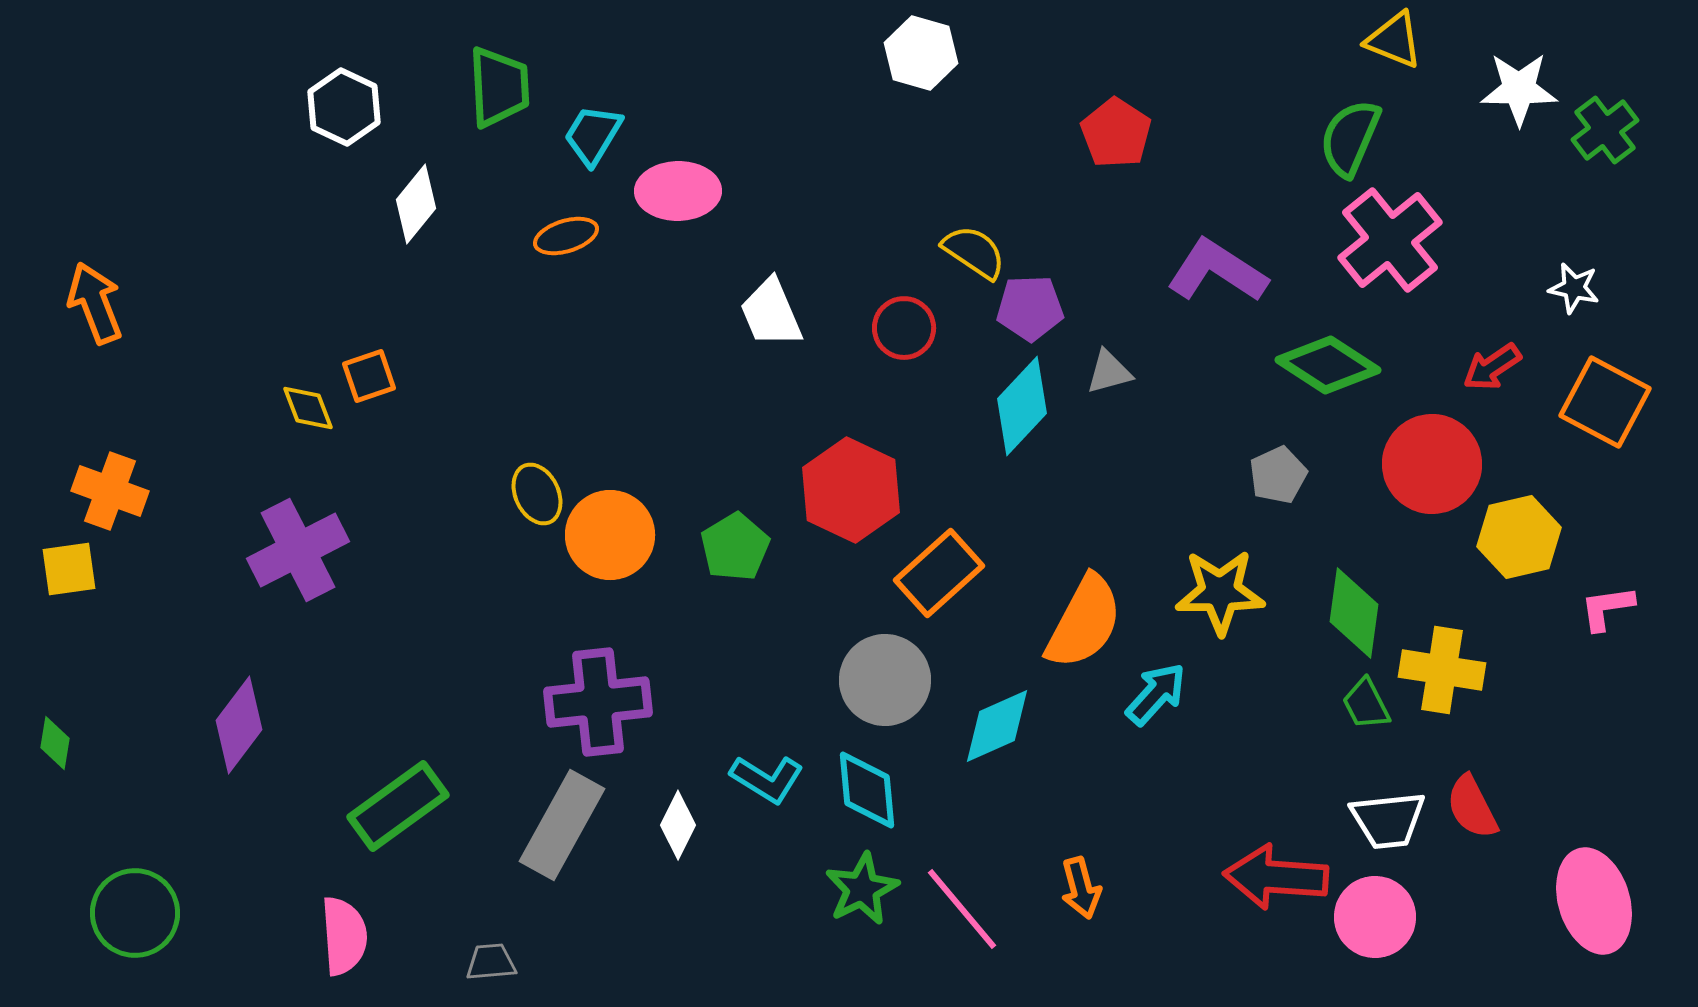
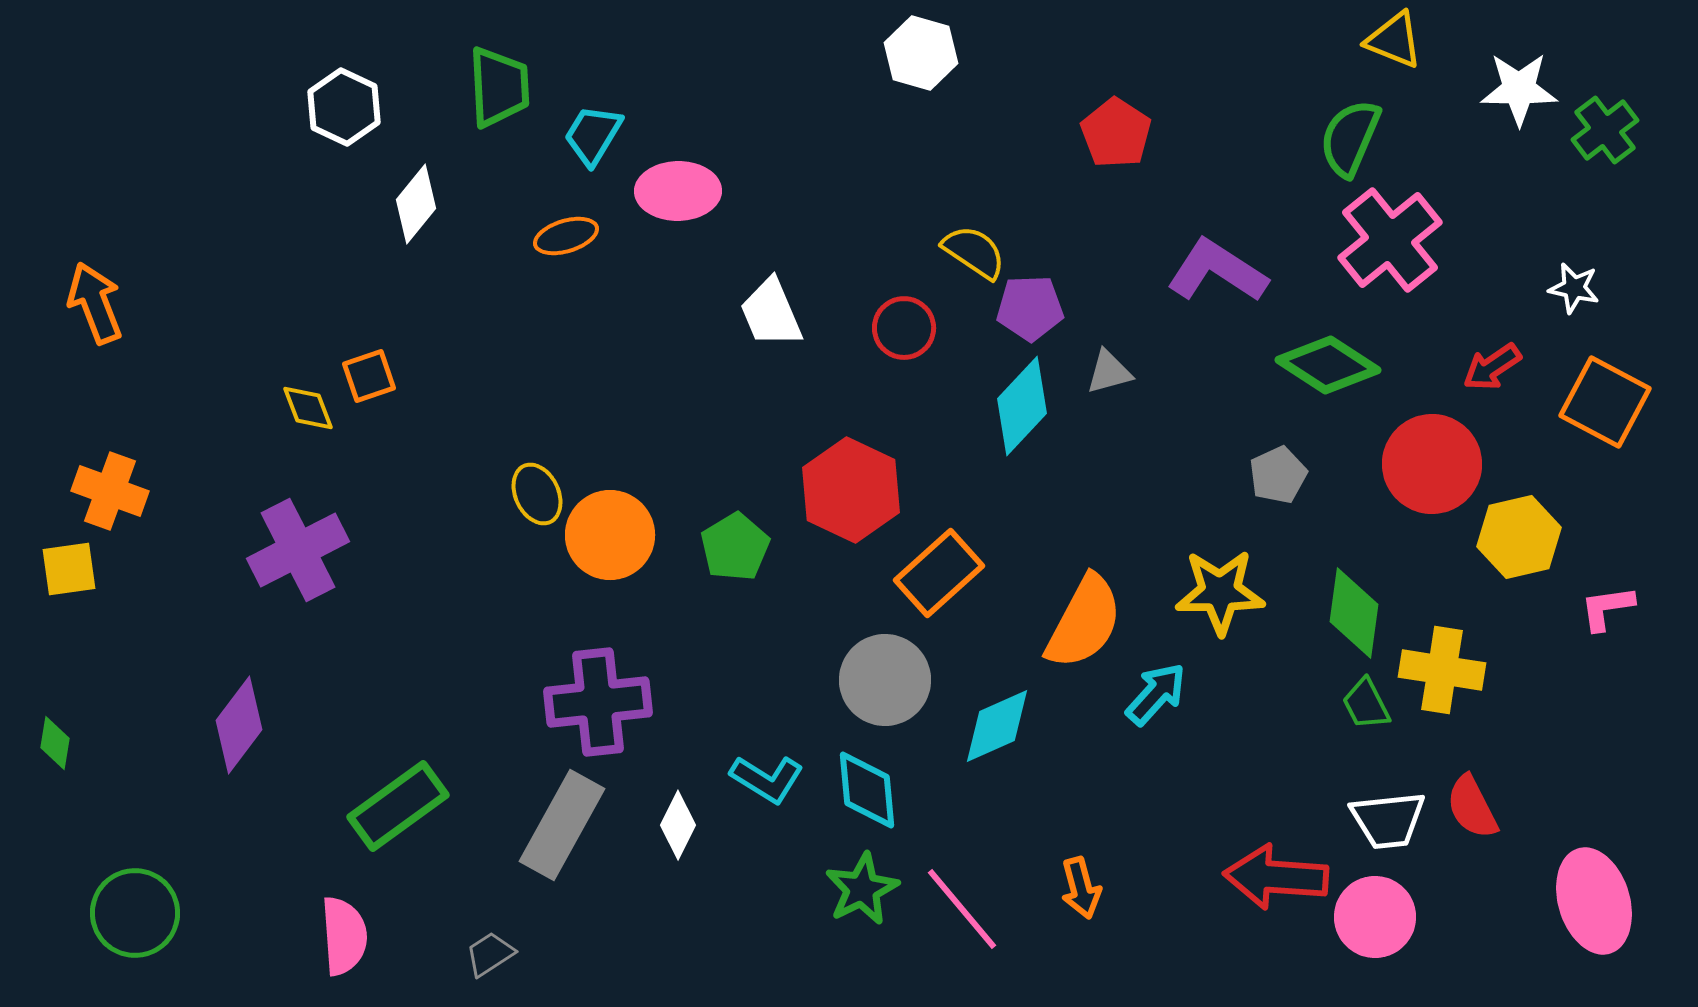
gray trapezoid at (491, 962): moved 1 px left, 8 px up; rotated 28 degrees counterclockwise
